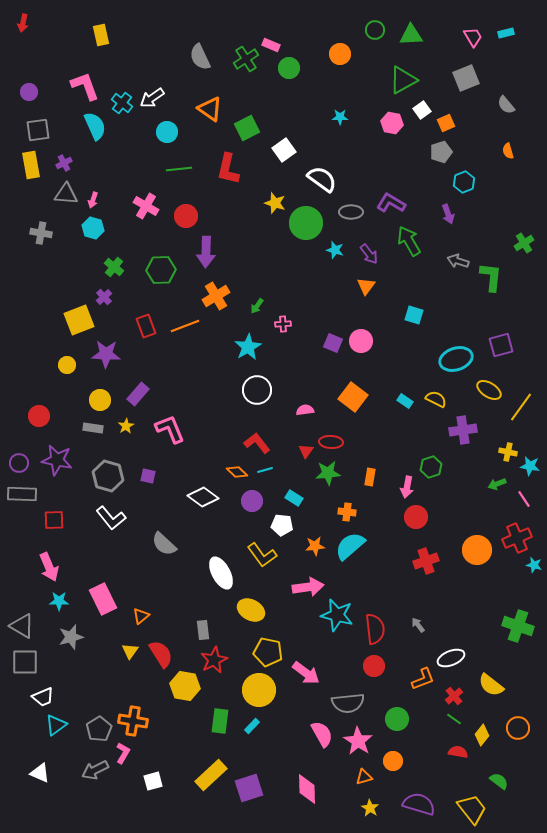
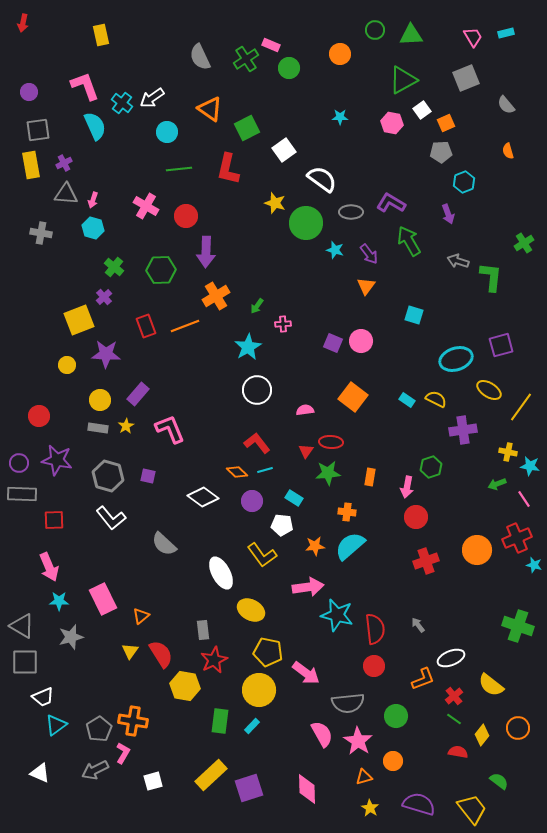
gray pentagon at (441, 152): rotated 15 degrees clockwise
cyan rectangle at (405, 401): moved 2 px right, 1 px up
gray rectangle at (93, 428): moved 5 px right
green circle at (397, 719): moved 1 px left, 3 px up
